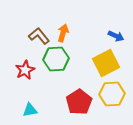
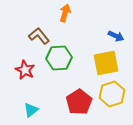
orange arrow: moved 2 px right, 20 px up
green hexagon: moved 3 px right, 1 px up
yellow square: rotated 16 degrees clockwise
red star: rotated 18 degrees counterclockwise
yellow hexagon: rotated 15 degrees counterclockwise
cyan triangle: moved 1 px right; rotated 28 degrees counterclockwise
